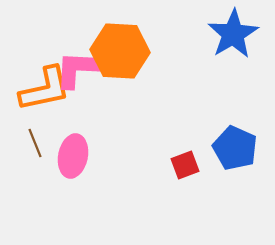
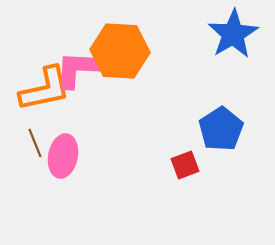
blue pentagon: moved 14 px left, 19 px up; rotated 15 degrees clockwise
pink ellipse: moved 10 px left
